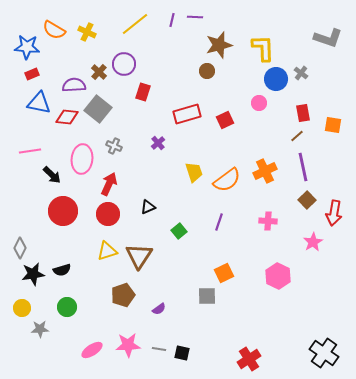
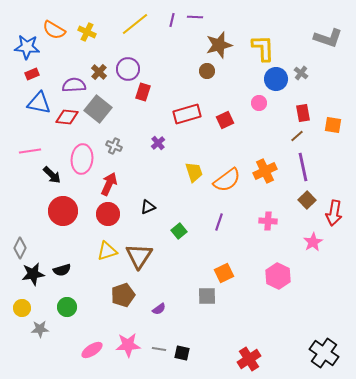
purple circle at (124, 64): moved 4 px right, 5 px down
